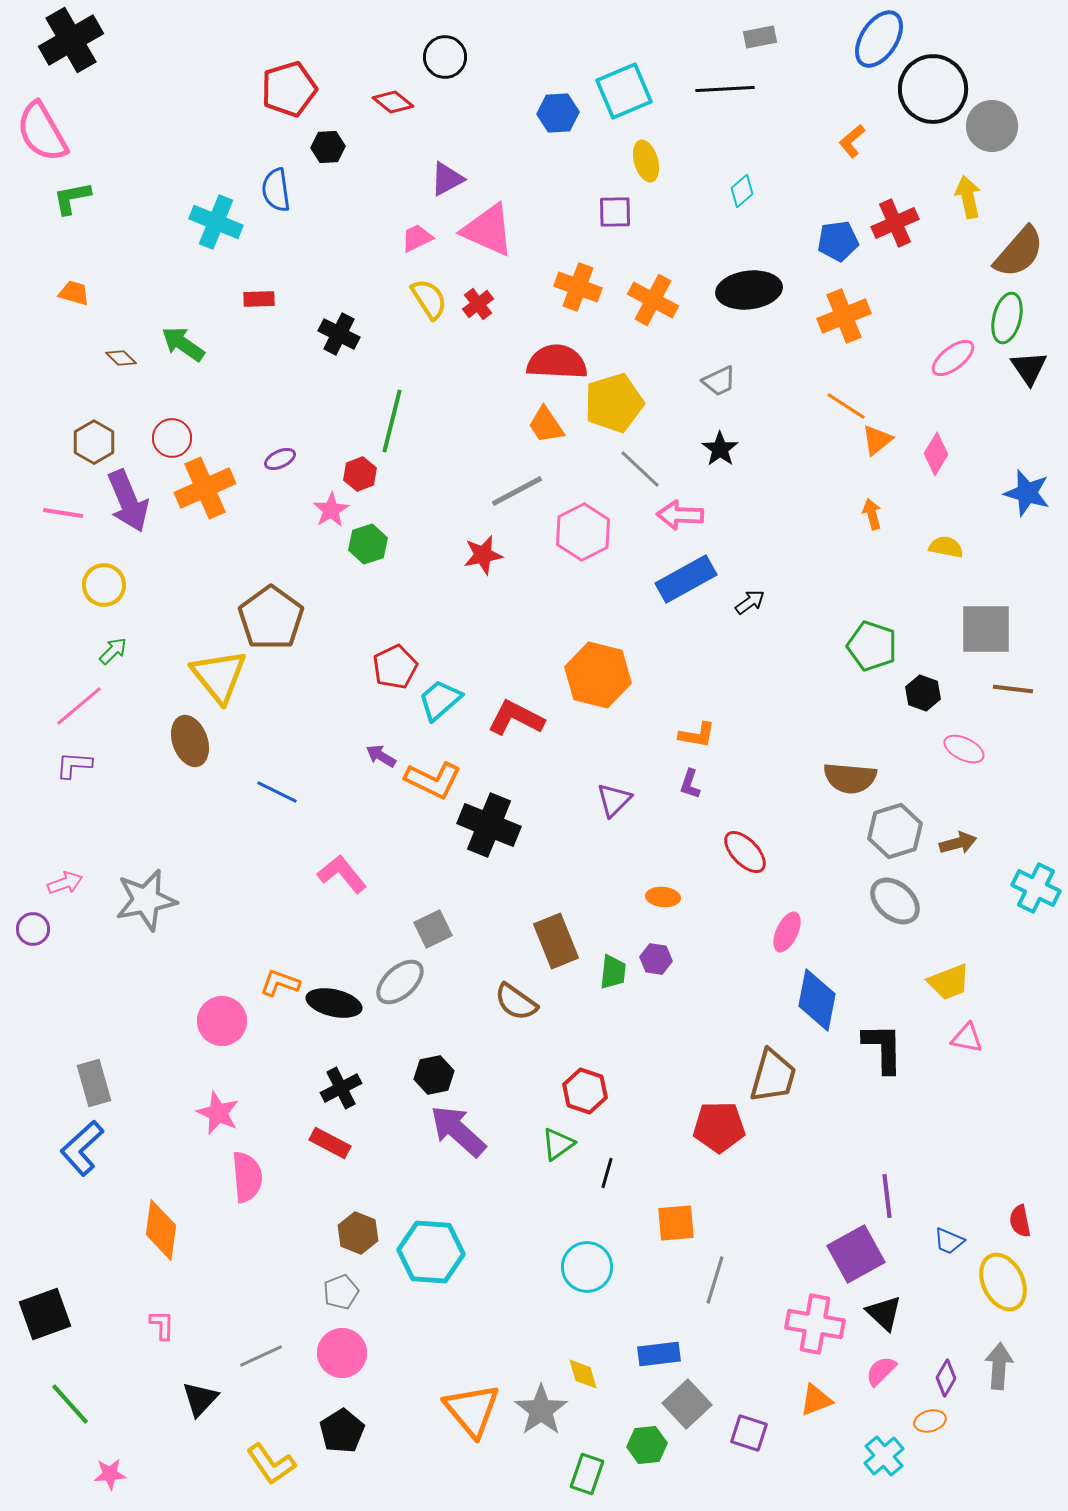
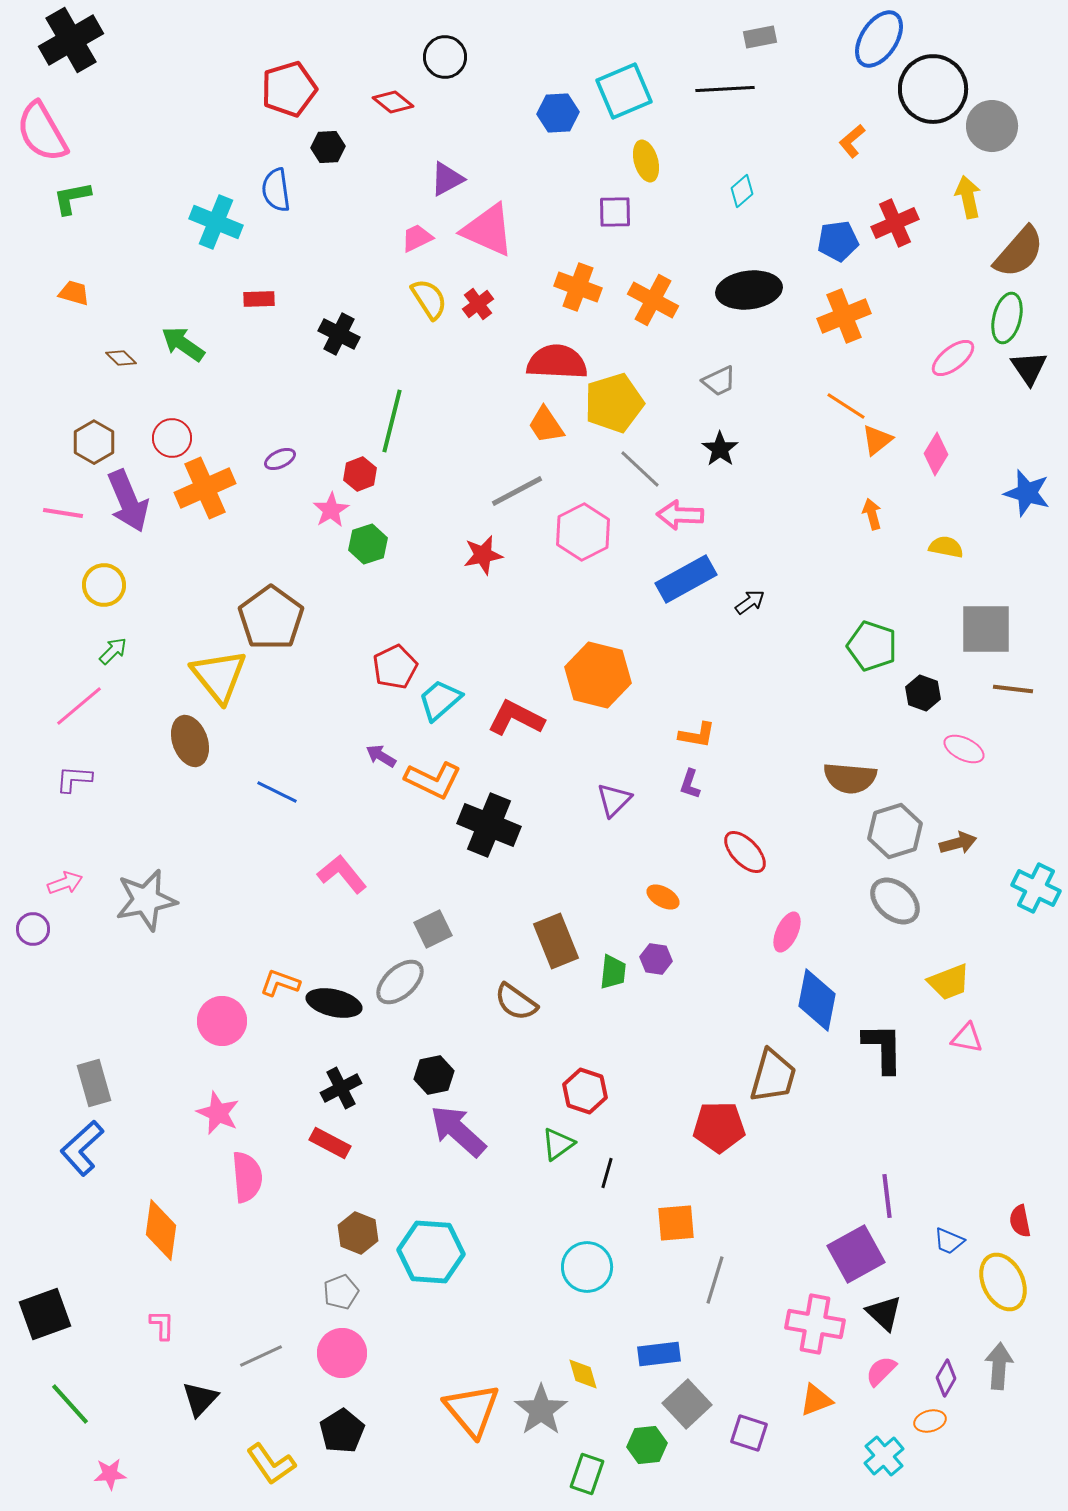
purple L-shape at (74, 765): moved 14 px down
orange ellipse at (663, 897): rotated 24 degrees clockwise
